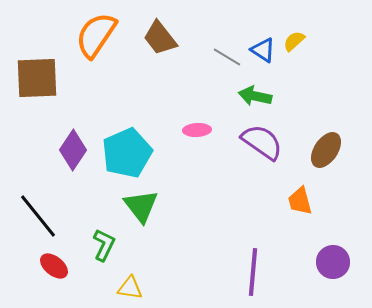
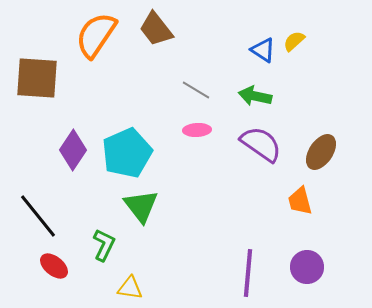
brown trapezoid: moved 4 px left, 9 px up
gray line: moved 31 px left, 33 px down
brown square: rotated 6 degrees clockwise
purple semicircle: moved 1 px left, 2 px down
brown ellipse: moved 5 px left, 2 px down
purple circle: moved 26 px left, 5 px down
purple line: moved 5 px left, 1 px down
